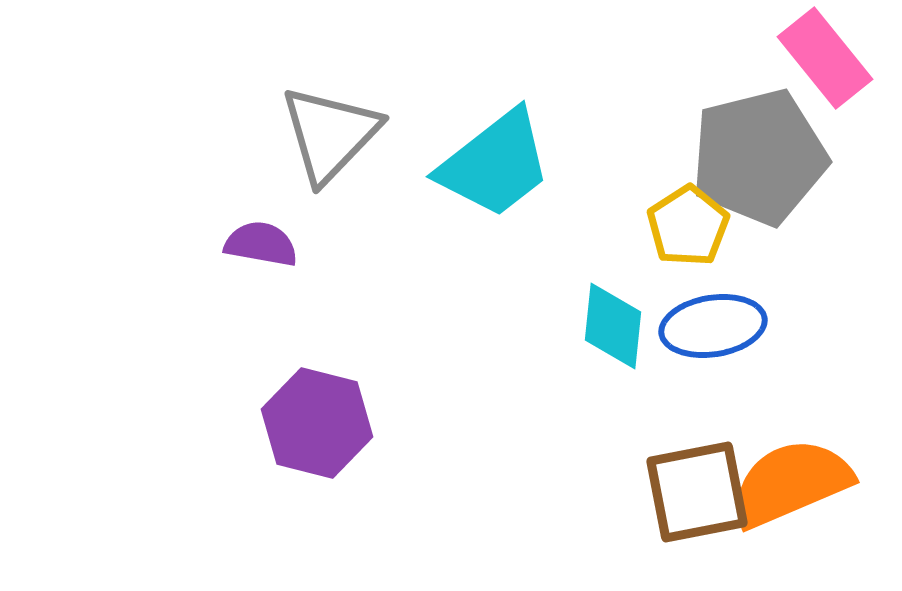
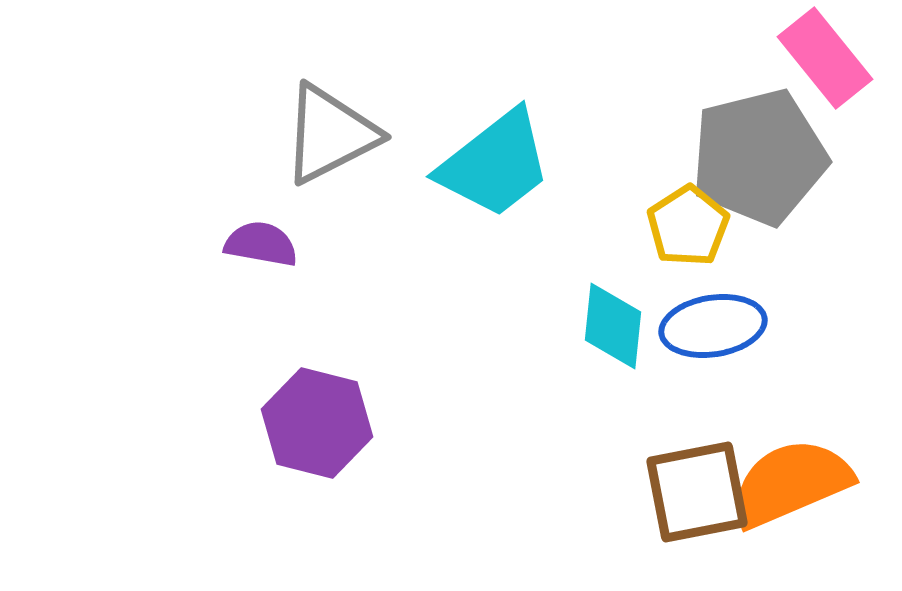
gray triangle: rotated 19 degrees clockwise
